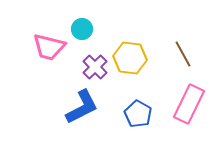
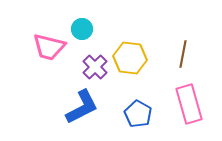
brown line: rotated 40 degrees clockwise
pink rectangle: rotated 42 degrees counterclockwise
